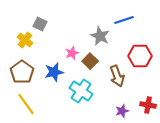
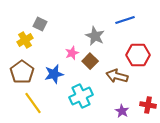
blue line: moved 1 px right
gray star: moved 5 px left
yellow cross: rotated 21 degrees clockwise
red hexagon: moved 2 px left, 1 px up
blue star: moved 2 px down
brown arrow: rotated 125 degrees clockwise
cyan cross: moved 5 px down; rotated 30 degrees clockwise
yellow line: moved 7 px right, 1 px up
purple star: rotated 24 degrees counterclockwise
